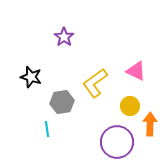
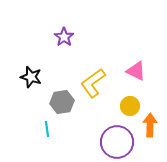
yellow L-shape: moved 2 px left
orange arrow: moved 1 px down
